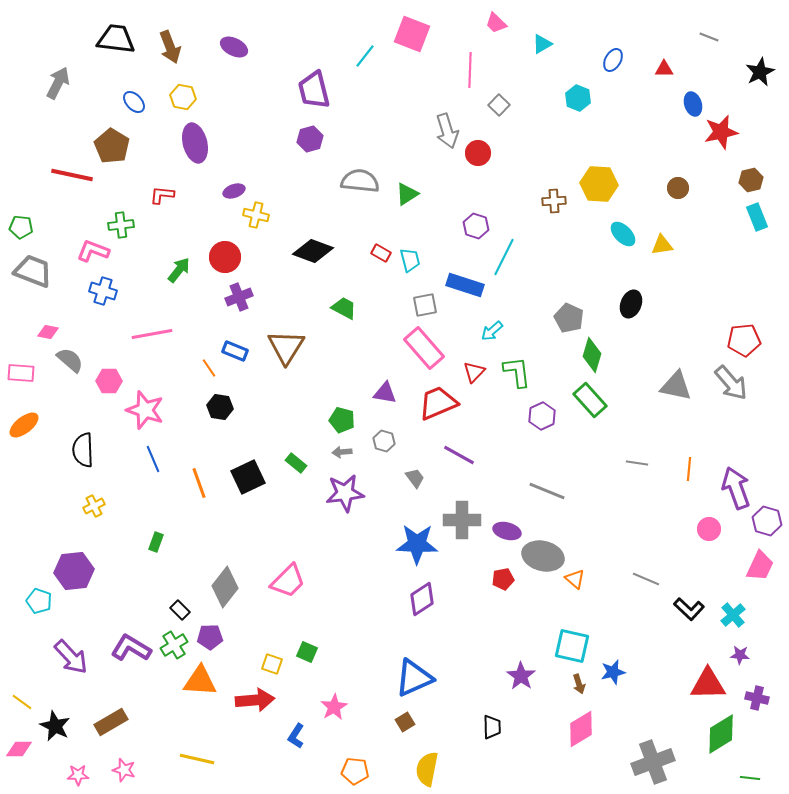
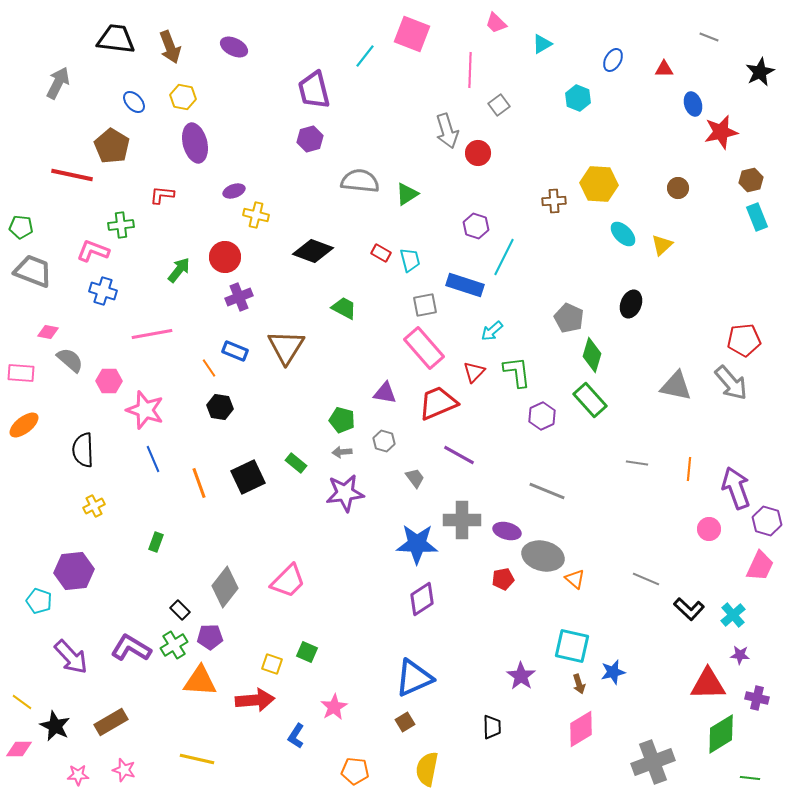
gray square at (499, 105): rotated 10 degrees clockwise
yellow triangle at (662, 245): rotated 35 degrees counterclockwise
